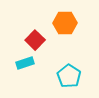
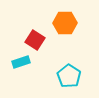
red square: rotated 12 degrees counterclockwise
cyan rectangle: moved 4 px left, 1 px up
